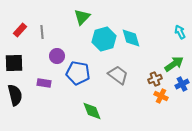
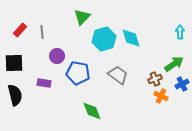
cyan arrow: rotated 24 degrees clockwise
